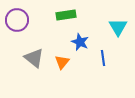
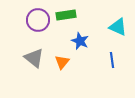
purple circle: moved 21 px right
cyan triangle: rotated 36 degrees counterclockwise
blue star: moved 1 px up
blue line: moved 9 px right, 2 px down
